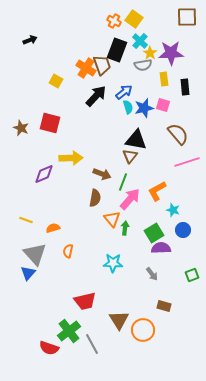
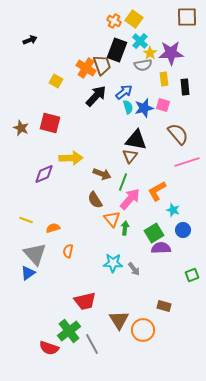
brown semicircle at (95, 198): moved 2 px down; rotated 138 degrees clockwise
blue triangle at (28, 273): rotated 14 degrees clockwise
gray arrow at (152, 274): moved 18 px left, 5 px up
